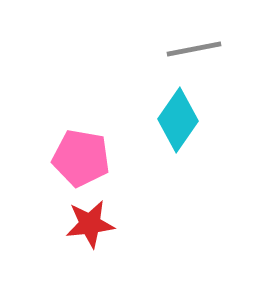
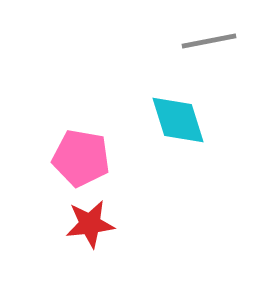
gray line: moved 15 px right, 8 px up
cyan diamond: rotated 52 degrees counterclockwise
